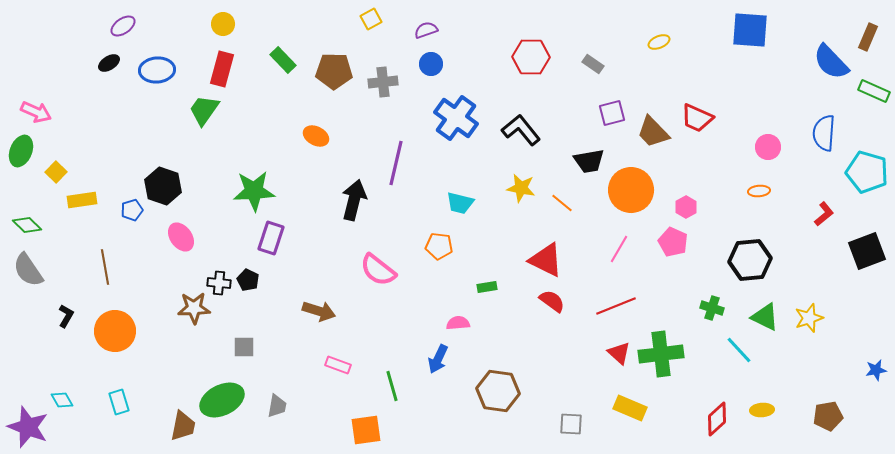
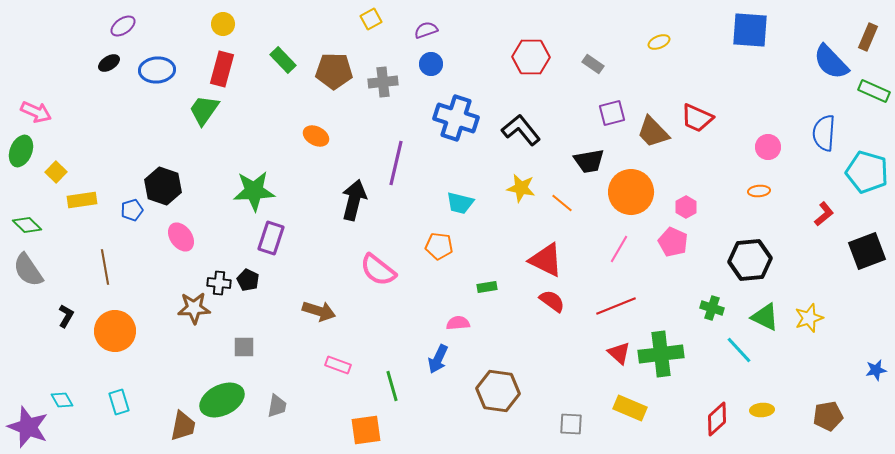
blue cross at (456, 118): rotated 18 degrees counterclockwise
orange circle at (631, 190): moved 2 px down
